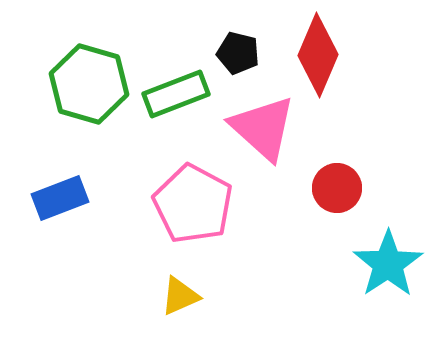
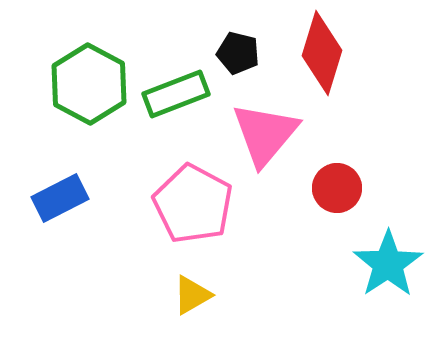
red diamond: moved 4 px right, 2 px up; rotated 6 degrees counterclockwise
green hexagon: rotated 12 degrees clockwise
pink triangle: moved 2 px right, 6 px down; rotated 28 degrees clockwise
blue rectangle: rotated 6 degrees counterclockwise
yellow triangle: moved 12 px right, 1 px up; rotated 6 degrees counterclockwise
